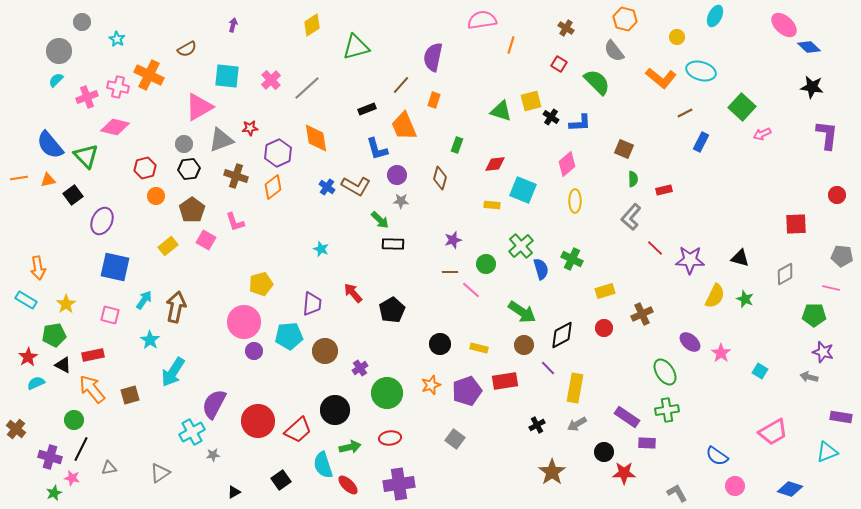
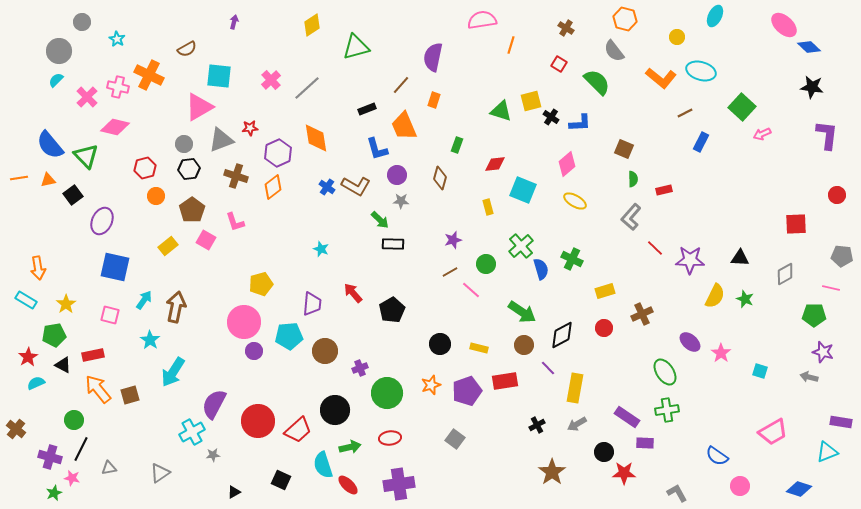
purple arrow at (233, 25): moved 1 px right, 3 px up
cyan square at (227, 76): moved 8 px left
pink cross at (87, 97): rotated 25 degrees counterclockwise
yellow ellipse at (575, 201): rotated 60 degrees counterclockwise
yellow rectangle at (492, 205): moved 4 px left, 2 px down; rotated 70 degrees clockwise
black triangle at (740, 258): rotated 12 degrees counterclockwise
brown line at (450, 272): rotated 28 degrees counterclockwise
purple cross at (360, 368): rotated 14 degrees clockwise
cyan square at (760, 371): rotated 14 degrees counterclockwise
orange arrow at (92, 389): moved 6 px right
purple rectangle at (841, 417): moved 5 px down
purple rectangle at (647, 443): moved 2 px left
black square at (281, 480): rotated 30 degrees counterclockwise
pink circle at (735, 486): moved 5 px right
blue diamond at (790, 489): moved 9 px right
